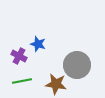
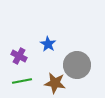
blue star: moved 10 px right; rotated 14 degrees clockwise
brown star: moved 1 px left, 1 px up
